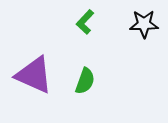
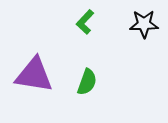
purple triangle: rotated 15 degrees counterclockwise
green semicircle: moved 2 px right, 1 px down
